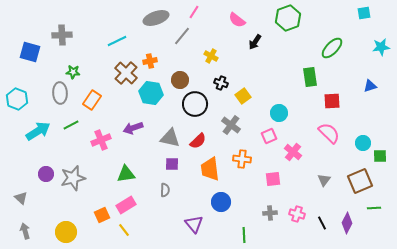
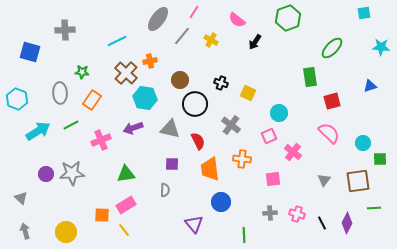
gray ellipse at (156, 18): moved 2 px right, 1 px down; rotated 35 degrees counterclockwise
gray cross at (62, 35): moved 3 px right, 5 px up
cyan star at (381, 47): rotated 12 degrees clockwise
yellow cross at (211, 56): moved 16 px up
green star at (73, 72): moved 9 px right
cyan hexagon at (151, 93): moved 6 px left, 5 px down
yellow square at (243, 96): moved 5 px right, 3 px up; rotated 28 degrees counterclockwise
red square at (332, 101): rotated 12 degrees counterclockwise
gray triangle at (170, 138): moved 9 px up
red semicircle at (198, 141): rotated 72 degrees counterclockwise
green square at (380, 156): moved 3 px down
gray star at (73, 178): moved 1 px left, 5 px up; rotated 10 degrees clockwise
brown square at (360, 181): moved 2 px left; rotated 15 degrees clockwise
orange square at (102, 215): rotated 28 degrees clockwise
